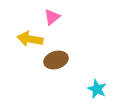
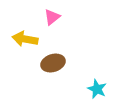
yellow arrow: moved 5 px left
brown ellipse: moved 3 px left, 3 px down
